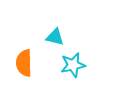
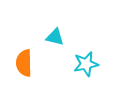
cyan star: moved 13 px right, 1 px up
